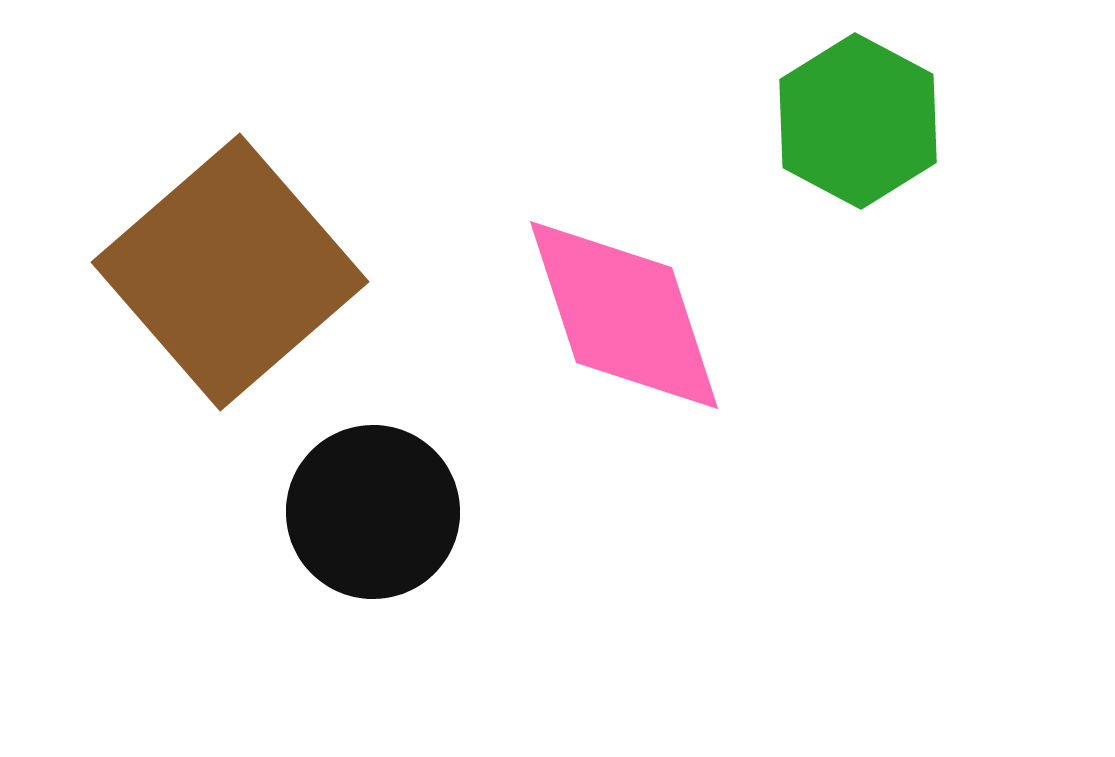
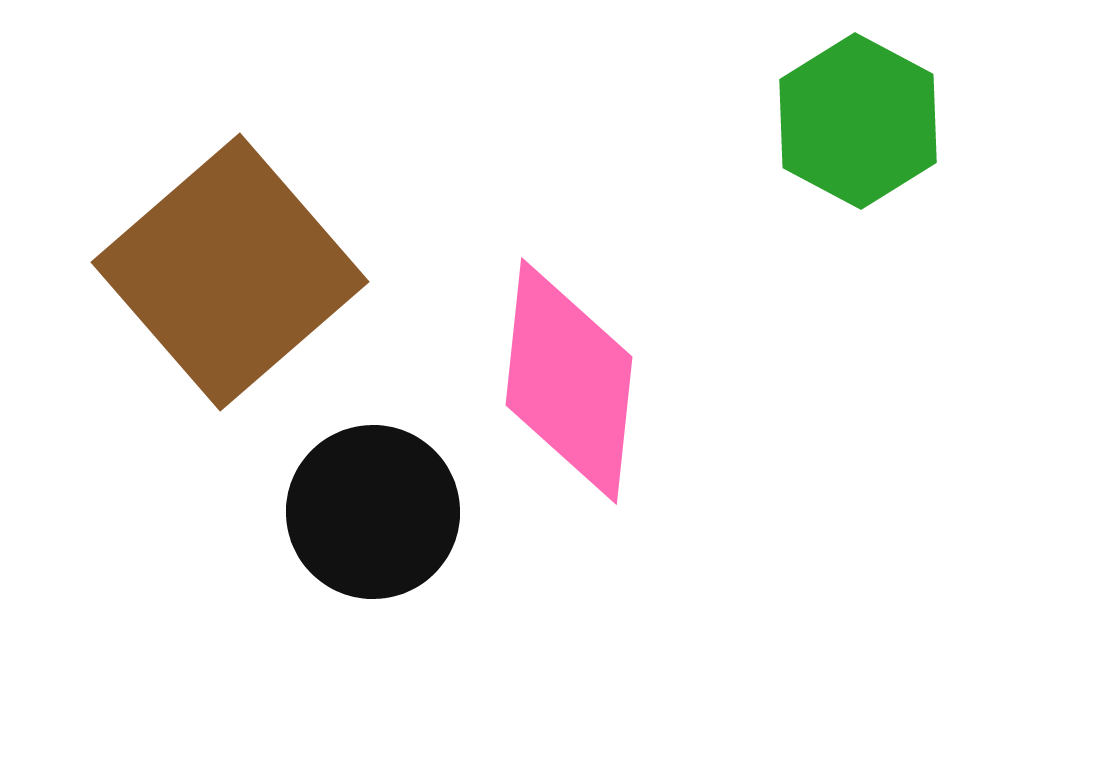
pink diamond: moved 55 px left, 66 px down; rotated 24 degrees clockwise
